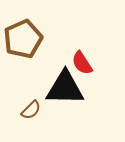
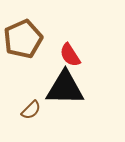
red semicircle: moved 12 px left, 8 px up
